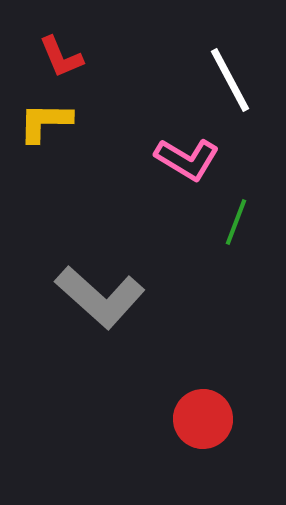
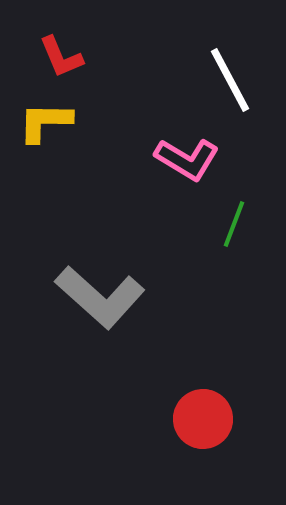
green line: moved 2 px left, 2 px down
